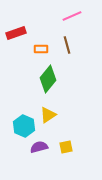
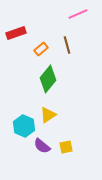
pink line: moved 6 px right, 2 px up
orange rectangle: rotated 40 degrees counterclockwise
purple semicircle: moved 3 px right, 1 px up; rotated 126 degrees counterclockwise
